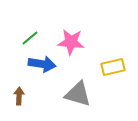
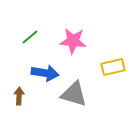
green line: moved 1 px up
pink star: moved 2 px right, 1 px up
blue arrow: moved 3 px right, 9 px down
gray triangle: moved 4 px left
